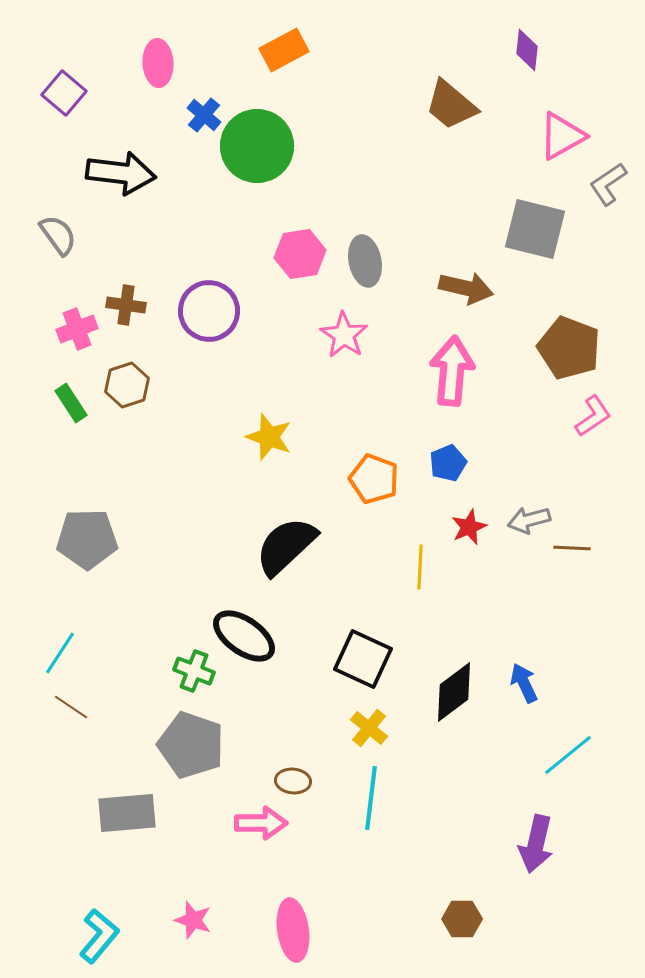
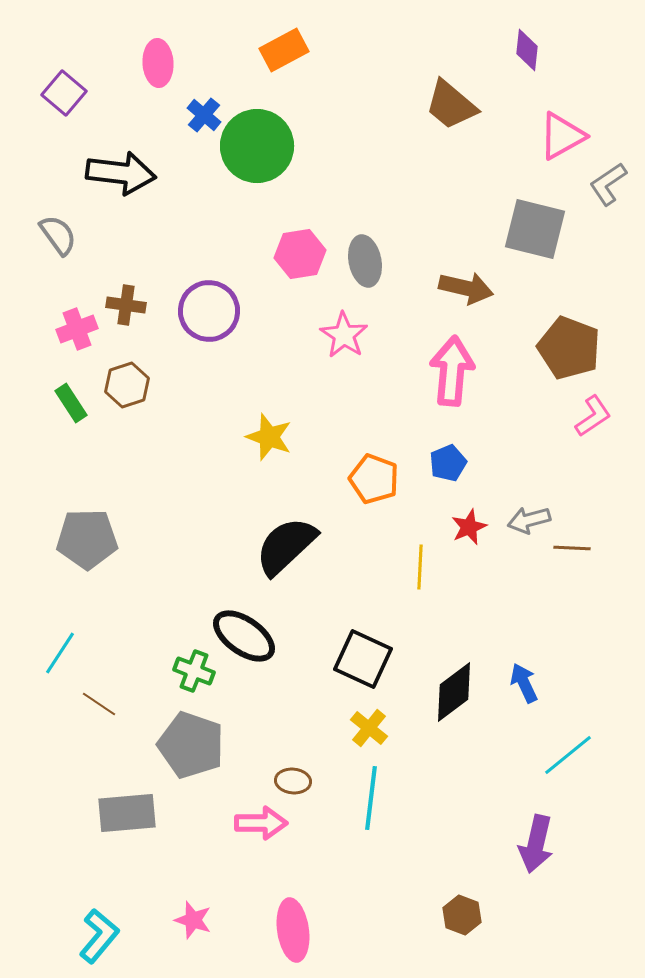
brown line at (71, 707): moved 28 px right, 3 px up
brown hexagon at (462, 919): moved 4 px up; rotated 21 degrees clockwise
